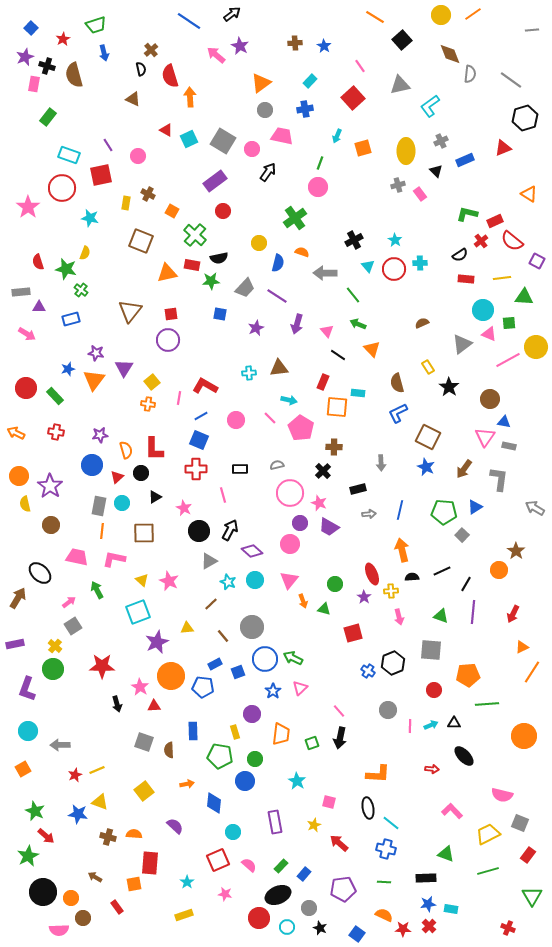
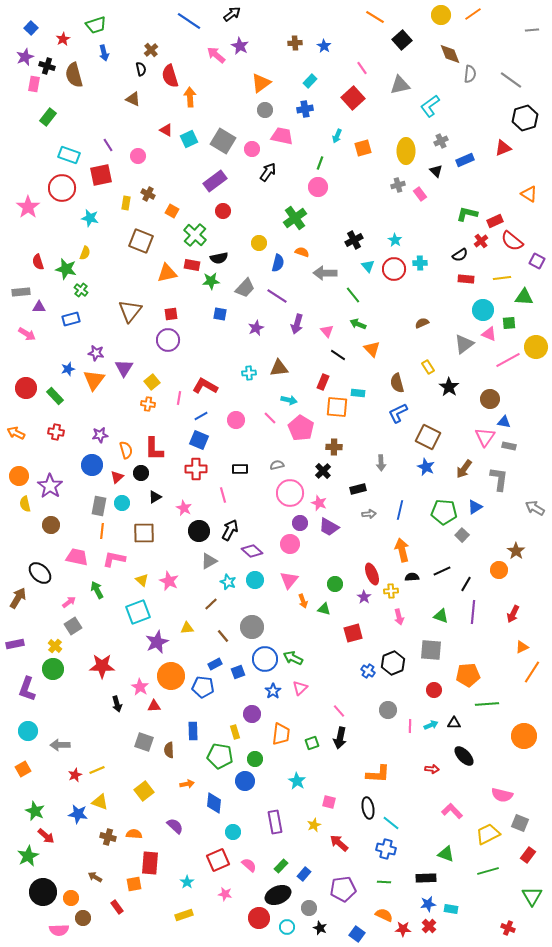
pink line at (360, 66): moved 2 px right, 2 px down
gray triangle at (462, 344): moved 2 px right
